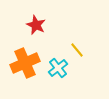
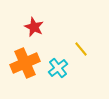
red star: moved 2 px left, 2 px down
yellow line: moved 4 px right, 1 px up
